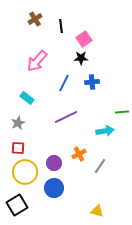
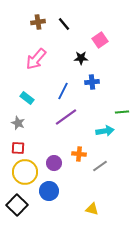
brown cross: moved 3 px right, 3 px down; rotated 24 degrees clockwise
black line: moved 3 px right, 2 px up; rotated 32 degrees counterclockwise
pink square: moved 16 px right, 1 px down
pink arrow: moved 1 px left, 2 px up
blue line: moved 1 px left, 8 px down
purple line: rotated 10 degrees counterclockwise
gray star: rotated 24 degrees counterclockwise
orange cross: rotated 32 degrees clockwise
gray line: rotated 21 degrees clockwise
blue circle: moved 5 px left, 3 px down
black square: rotated 15 degrees counterclockwise
yellow triangle: moved 5 px left, 2 px up
